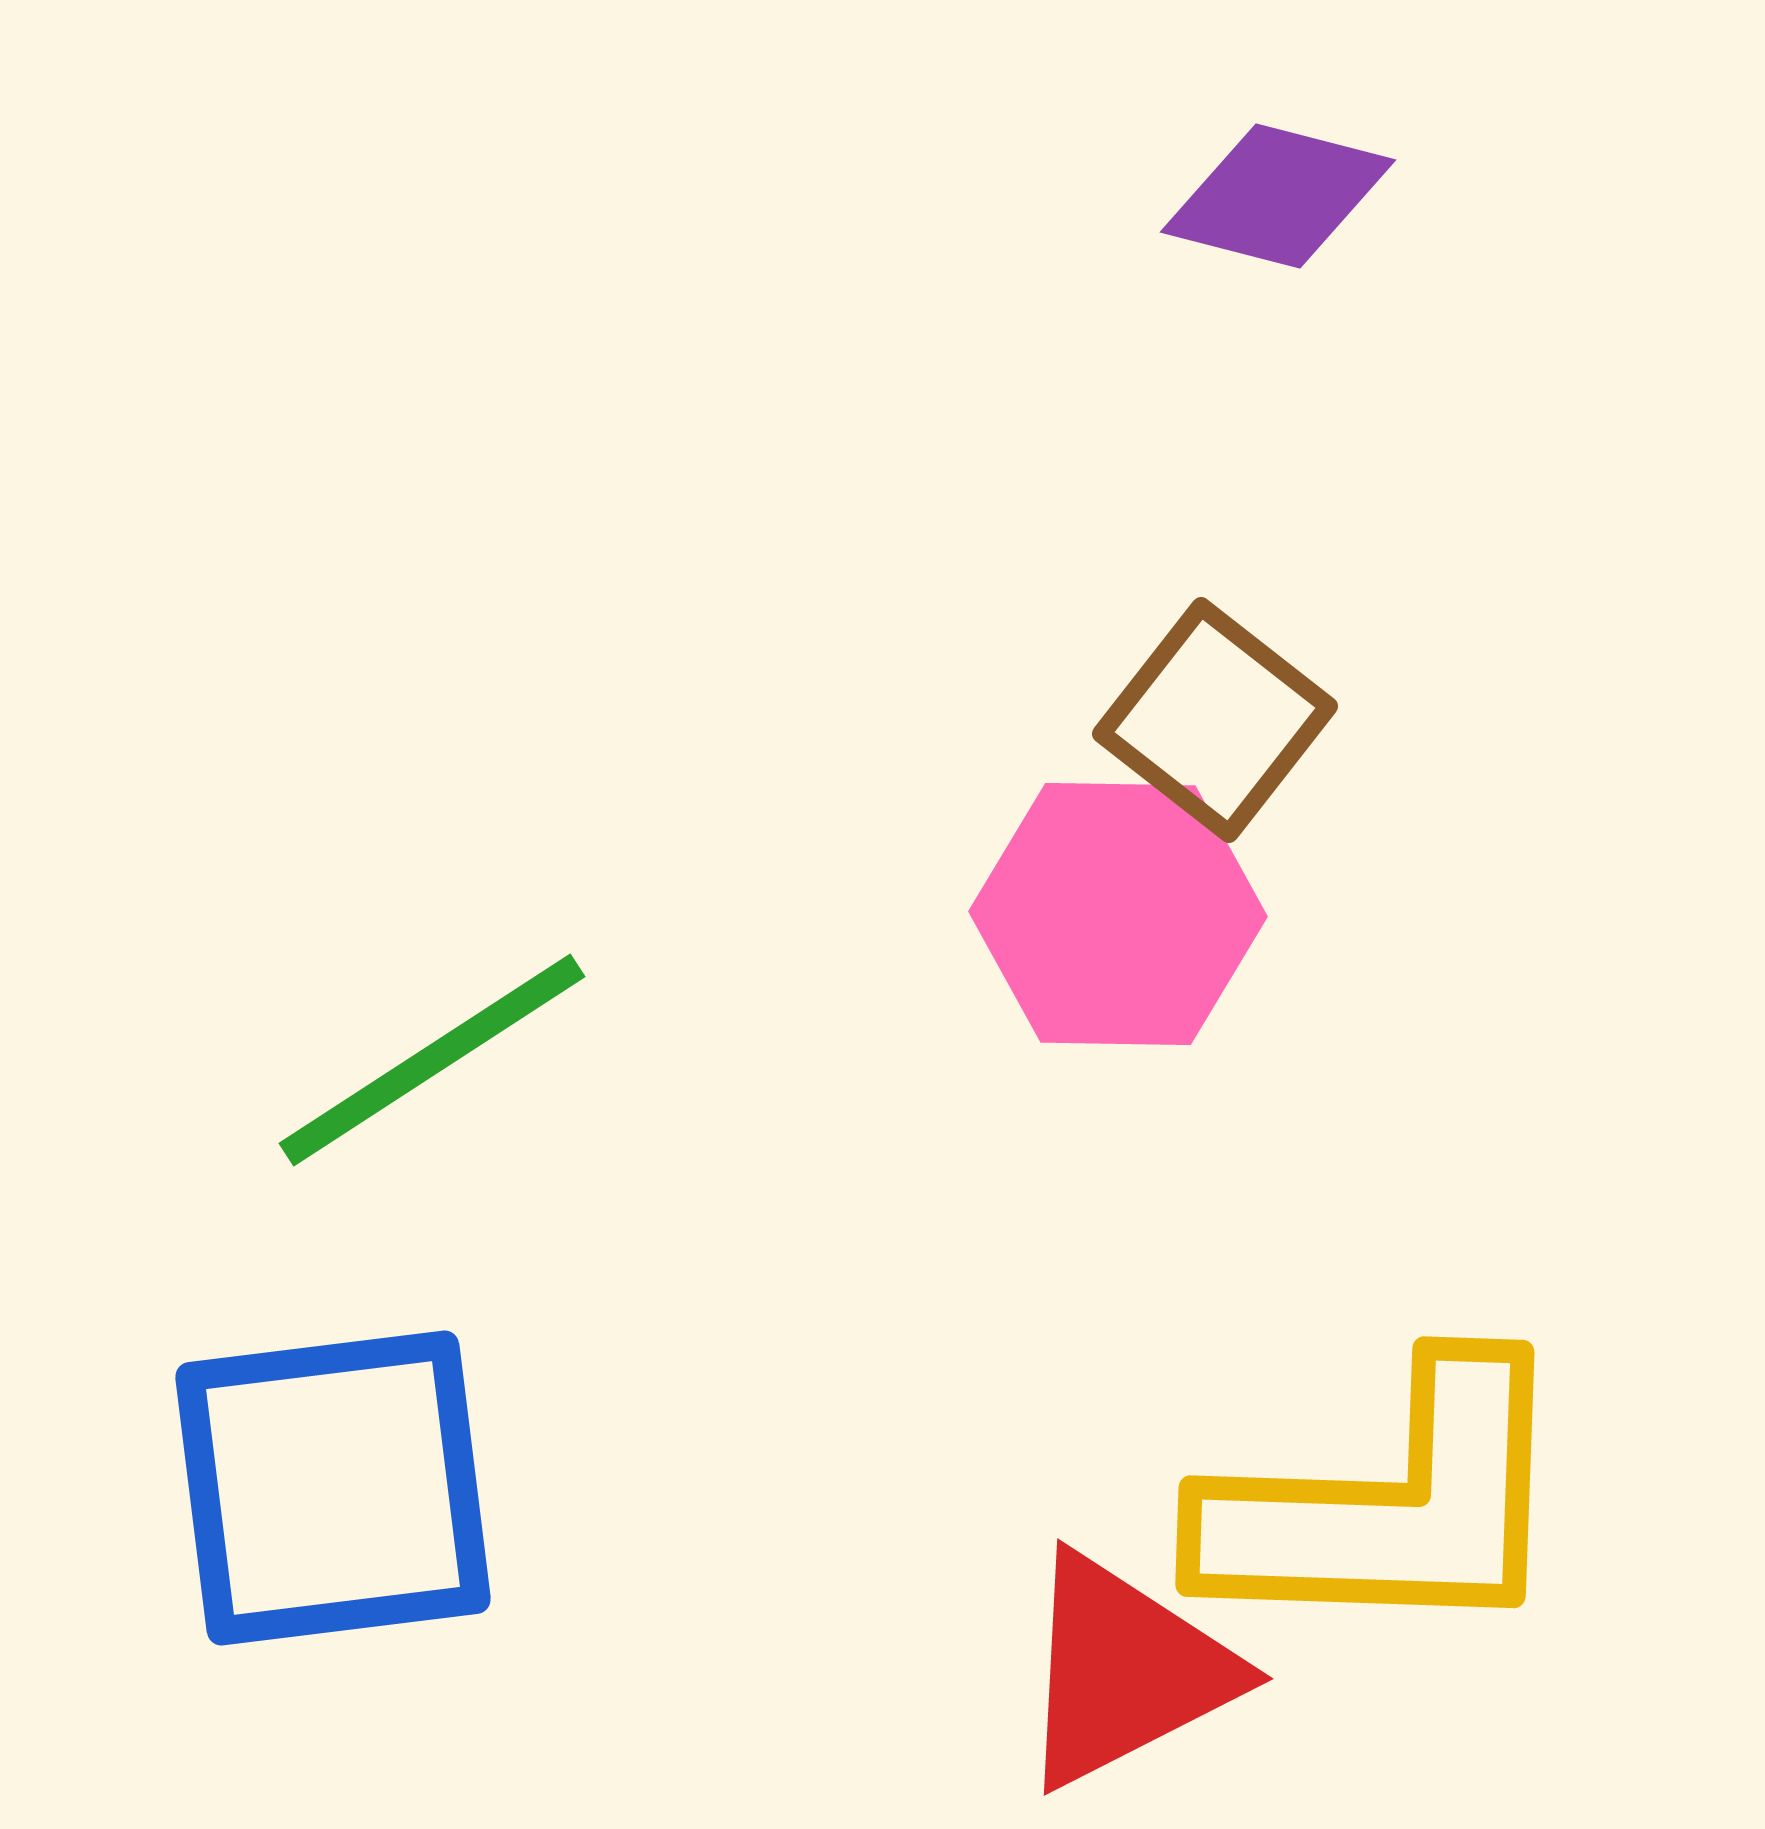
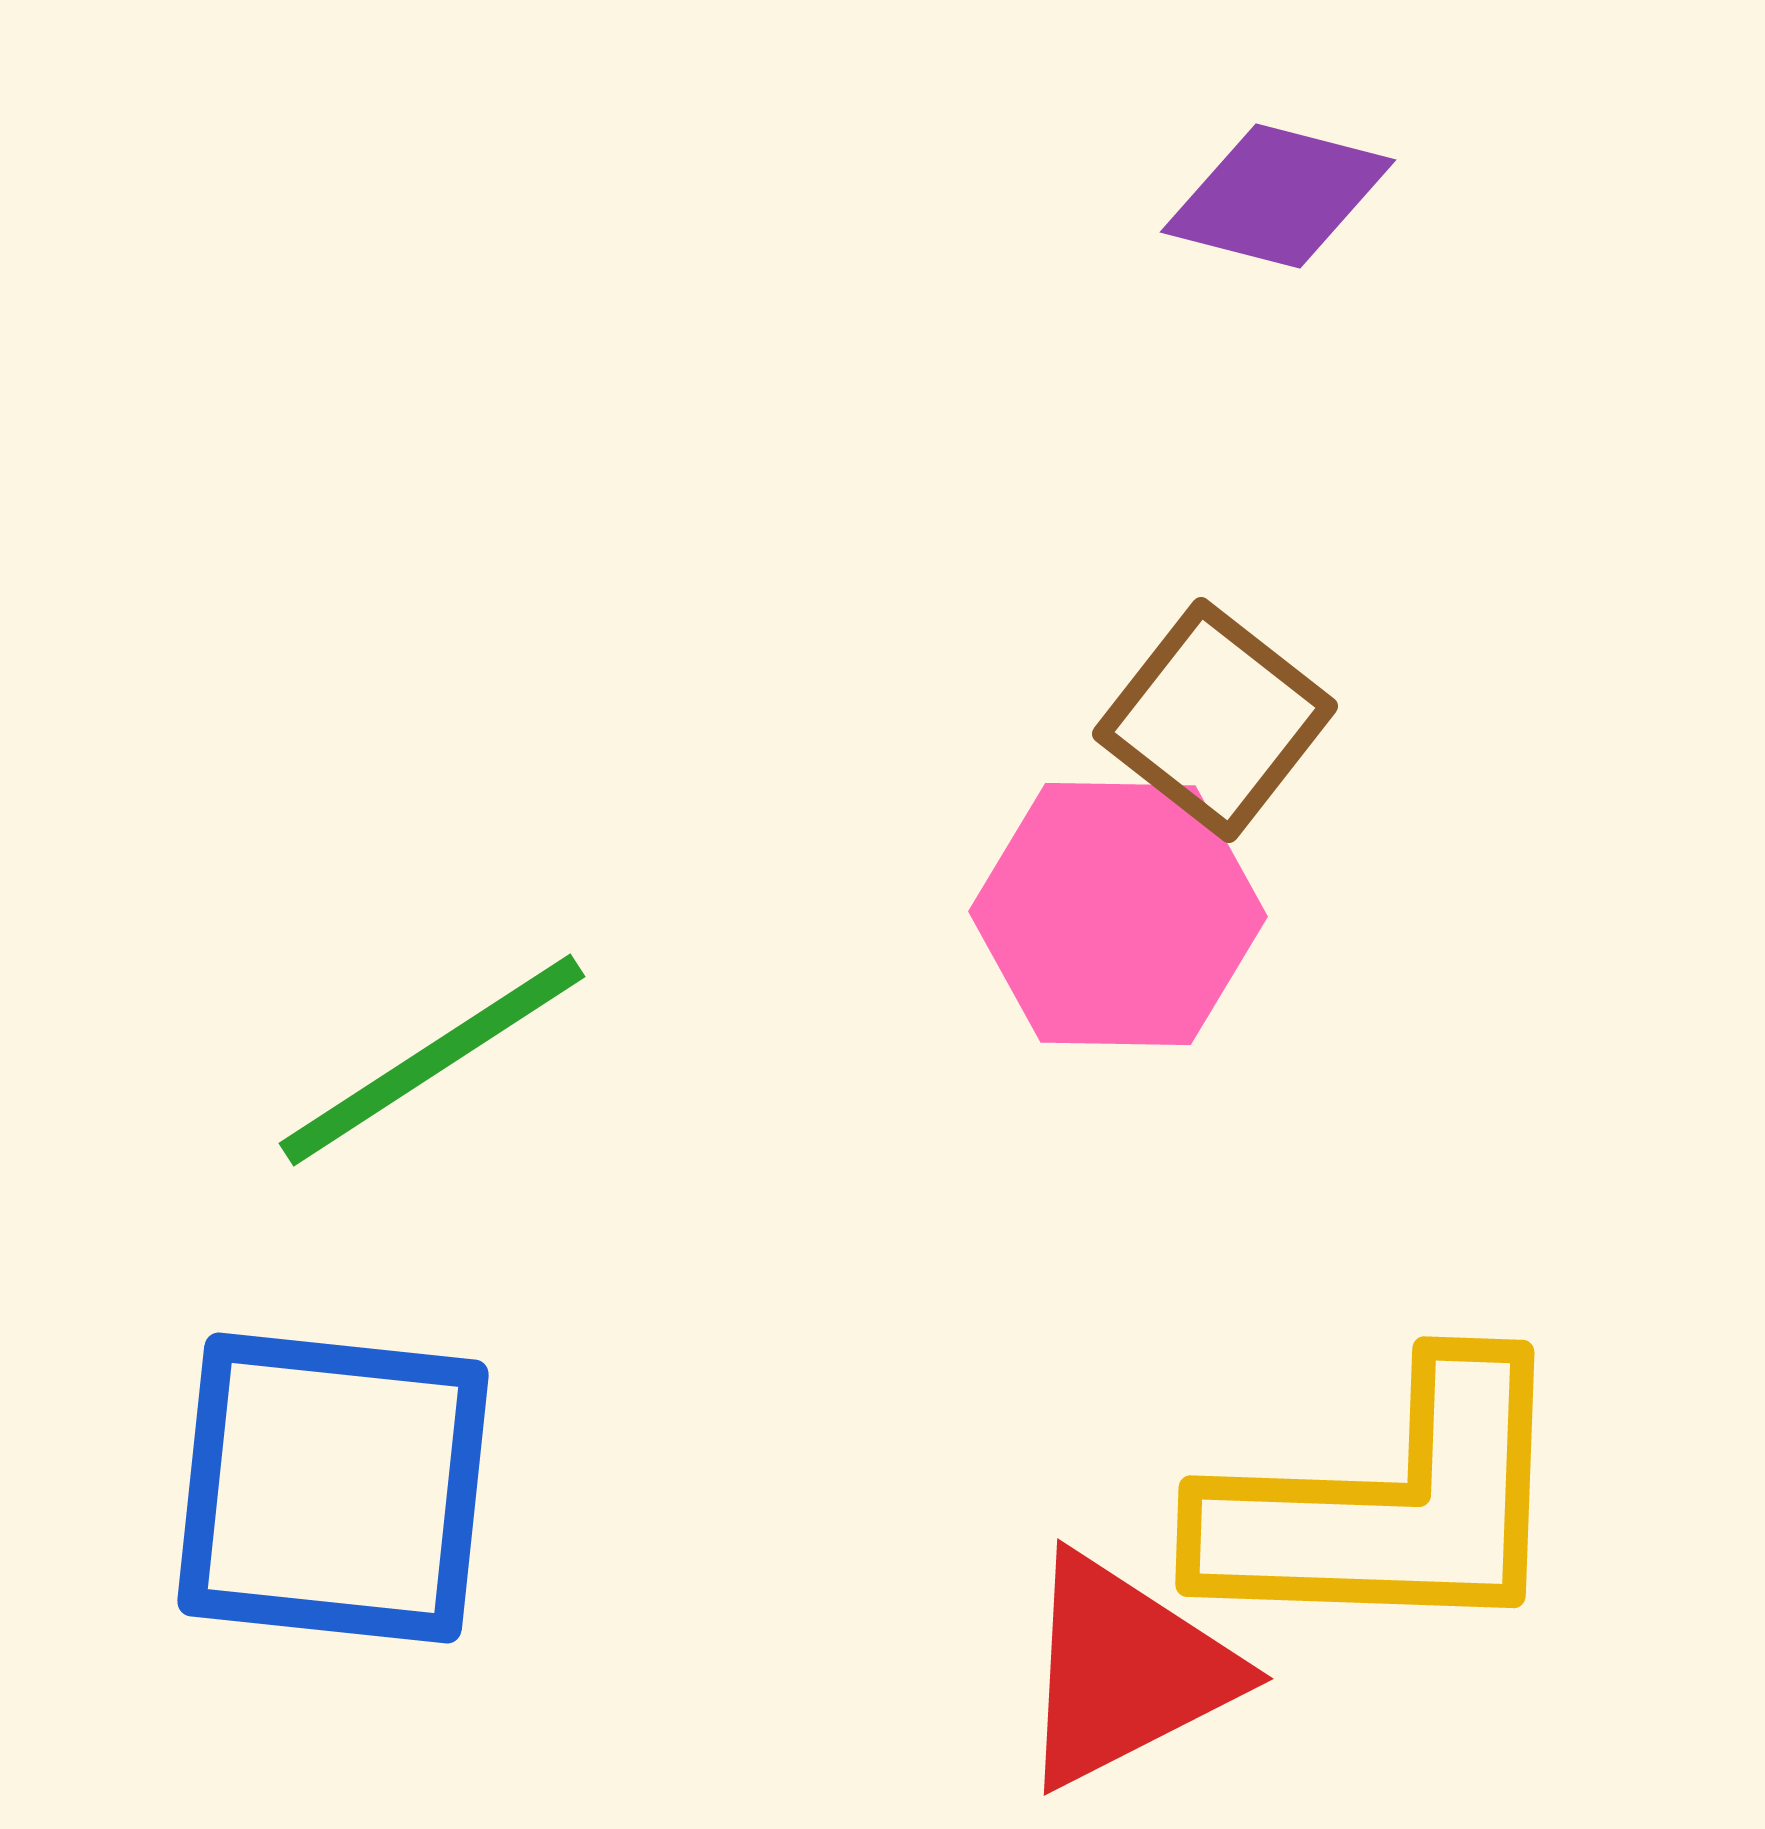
blue square: rotated 13 degrees clockwise
